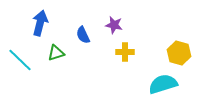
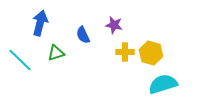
yellow hexagon: moved 28 px left
